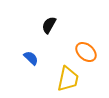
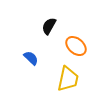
black semicircle: moved 1 px down
orange ellipse: moved 10 px left, 6 px up
